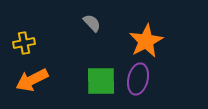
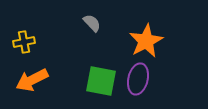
yellow cross: moved 1 px up
green square: rotated 12 degrees clockwise
